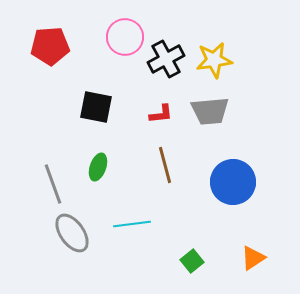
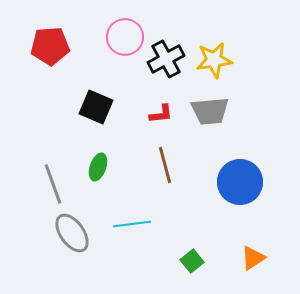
black square: rotated 12 degrees clockwise
blue circle: moved 7 px right
